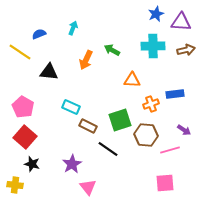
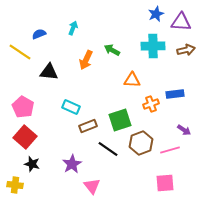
brown rectangle: rotated 48 degrees counterclockwise
brown hexagon: moved 5 px left, 8 px down; rotated 25 degrees counterclockwise
pink triangle: moved 4 px right, 1 px up
